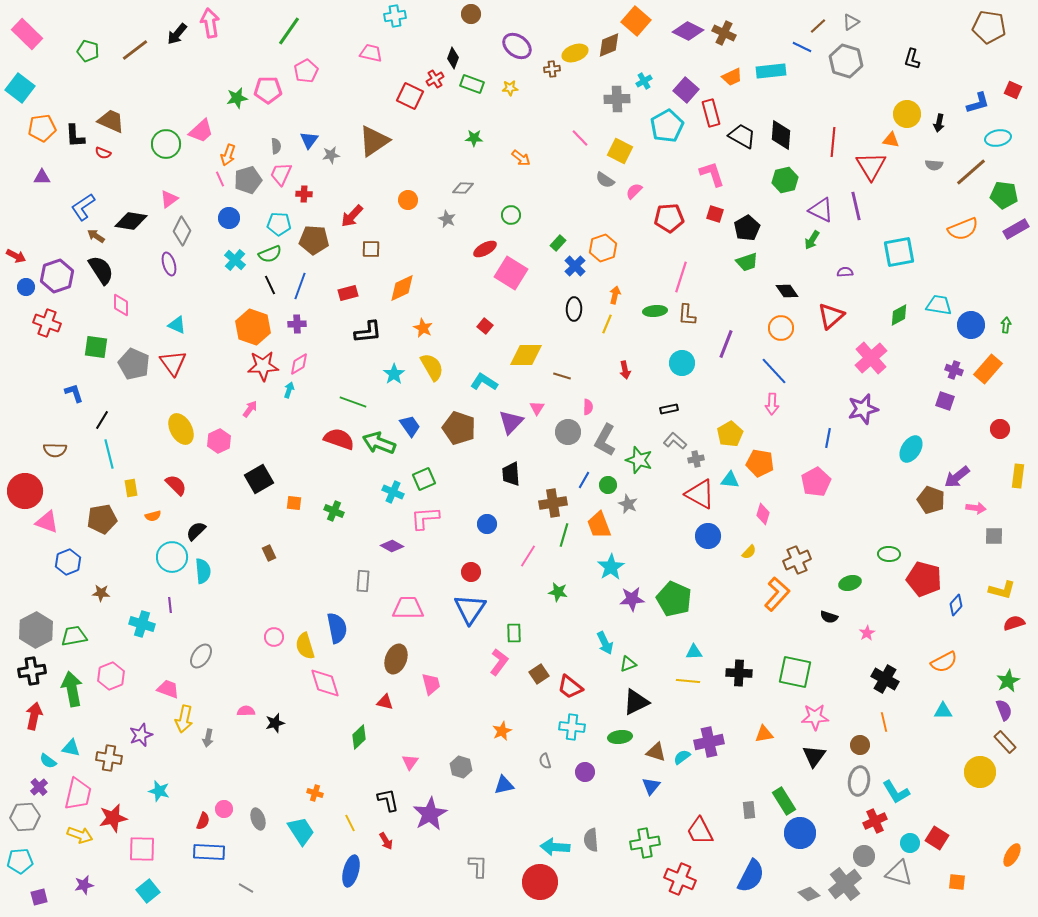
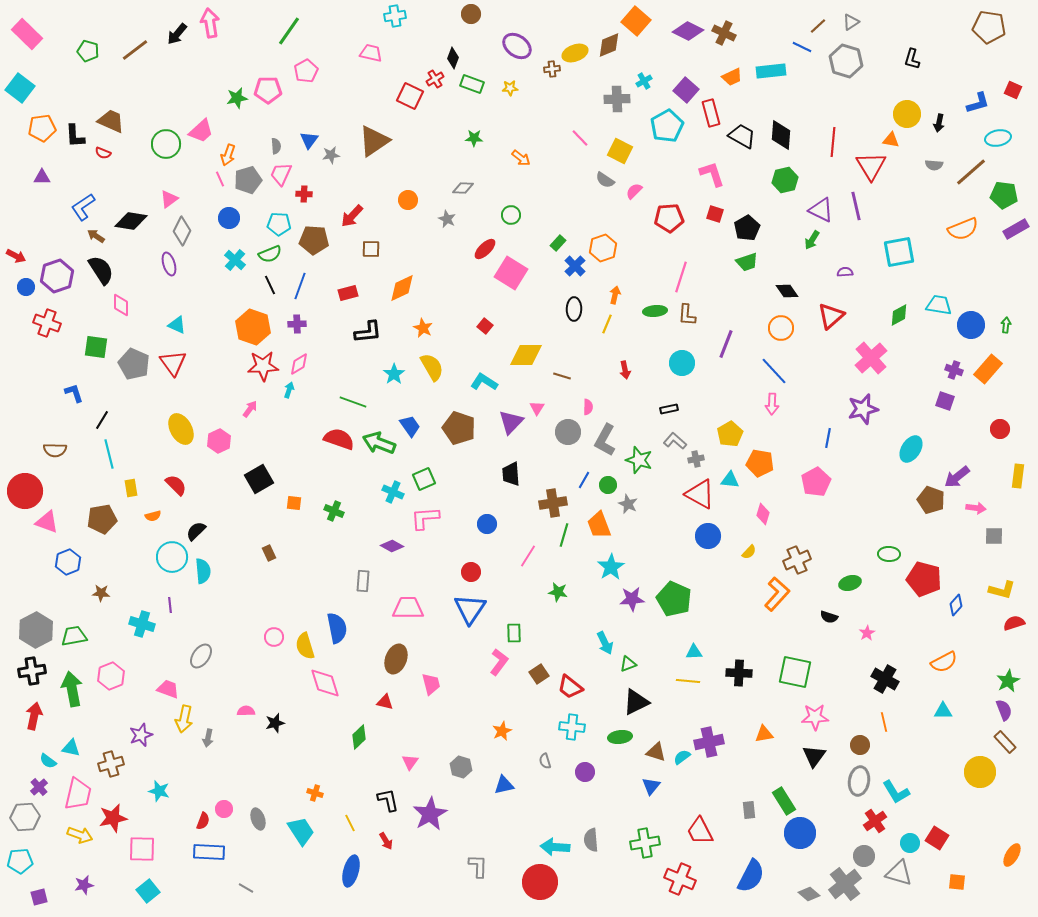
red ellipse at (485, 249): rotated 15 degrees counterclockwise
brown cross at (109, 758): moved 2 px right, 6 px down; rotated 25 degrees counterclockwise
red cross at (875, 821): rotated 10 degrees counterclockwise
